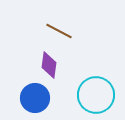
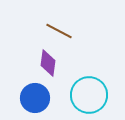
purple diamond: moved 1 px left, 2 px up
cyan circle: moved 7 px left
